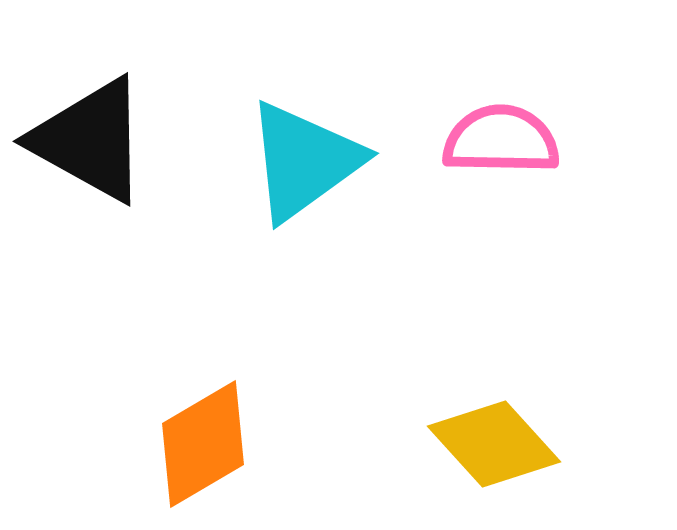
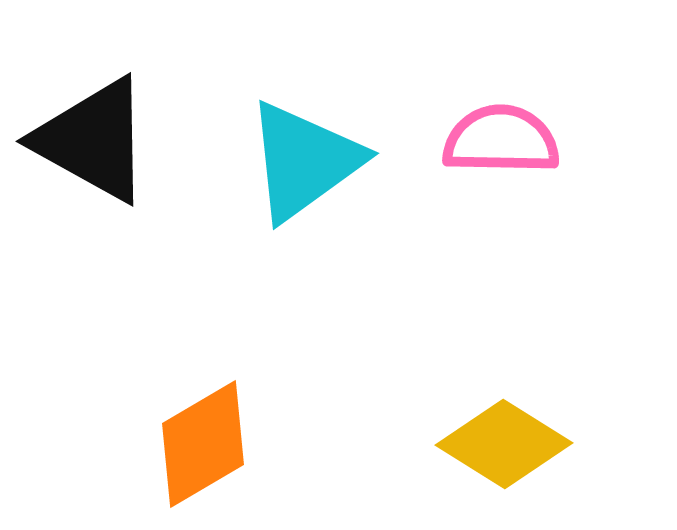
black triangle: moved 3 px right
yellow diamond: moved 10 px right; rotated 16 degrees counterclockwise
